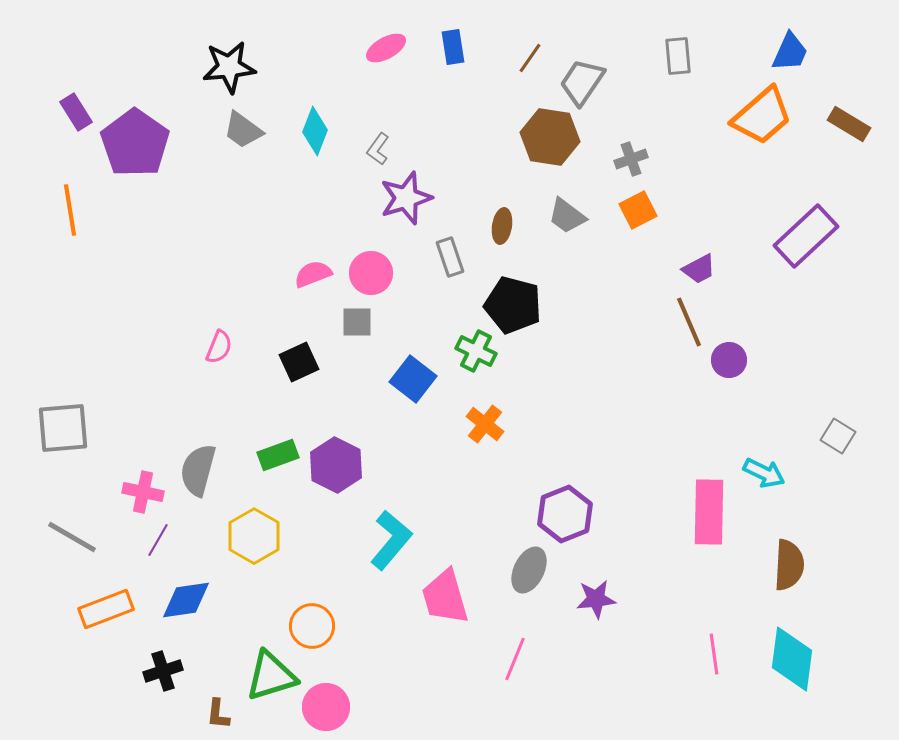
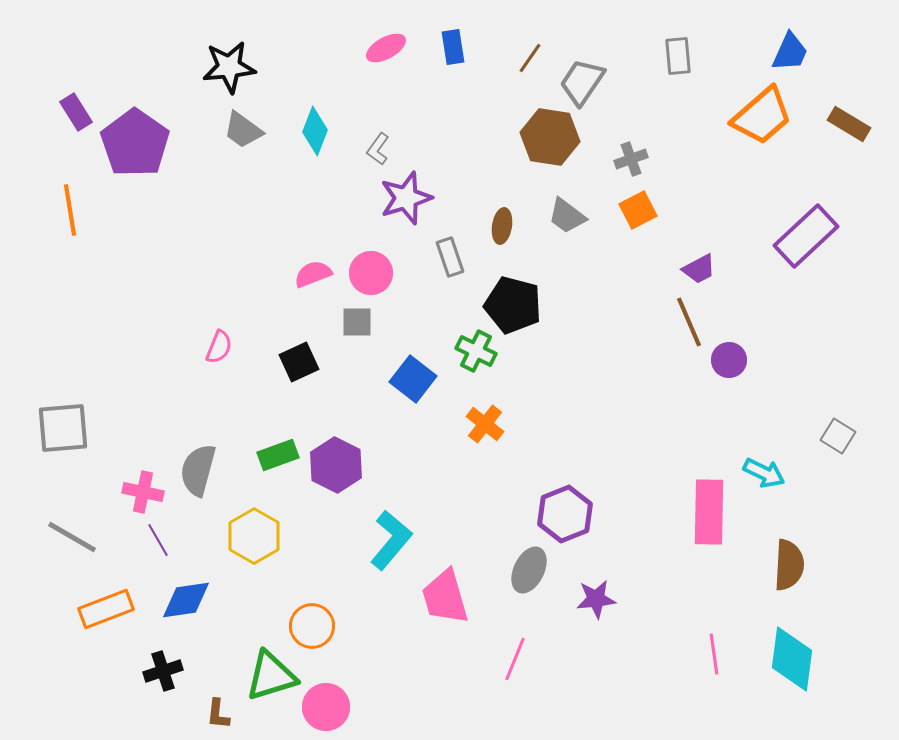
purple line at (158, 540): rotated 60 degrees counterclockwise
